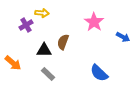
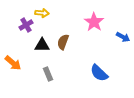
black triangle: moved 2 px left, 5 px up
gray rectangle: rotated 24 degrees clockwise
